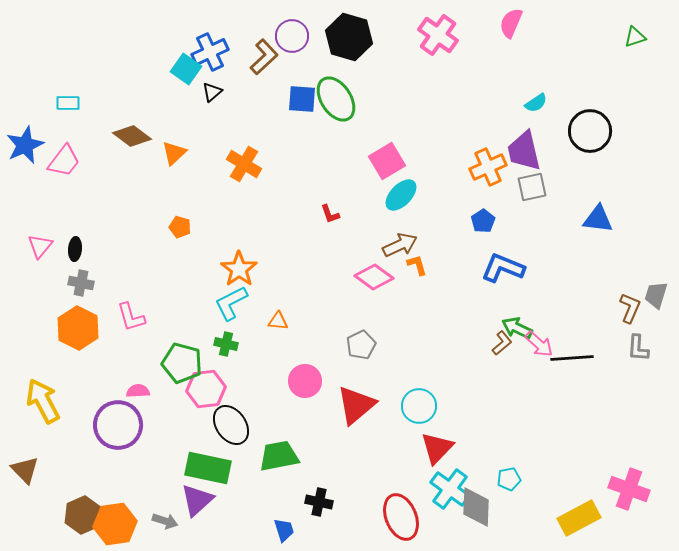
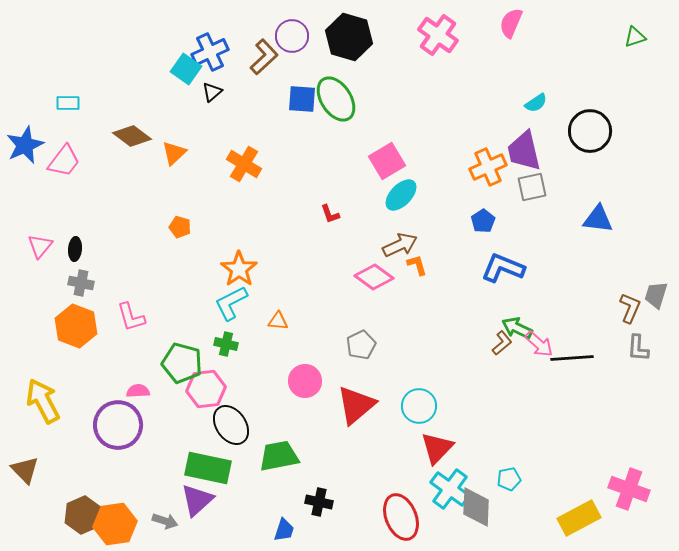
orange hexagon at (78, 328): moved 2 px left, 2 px up; rotated 6 degrees counterclockwise
blue trapezoid at (284, 530): rotated 35 degrees clockwise
